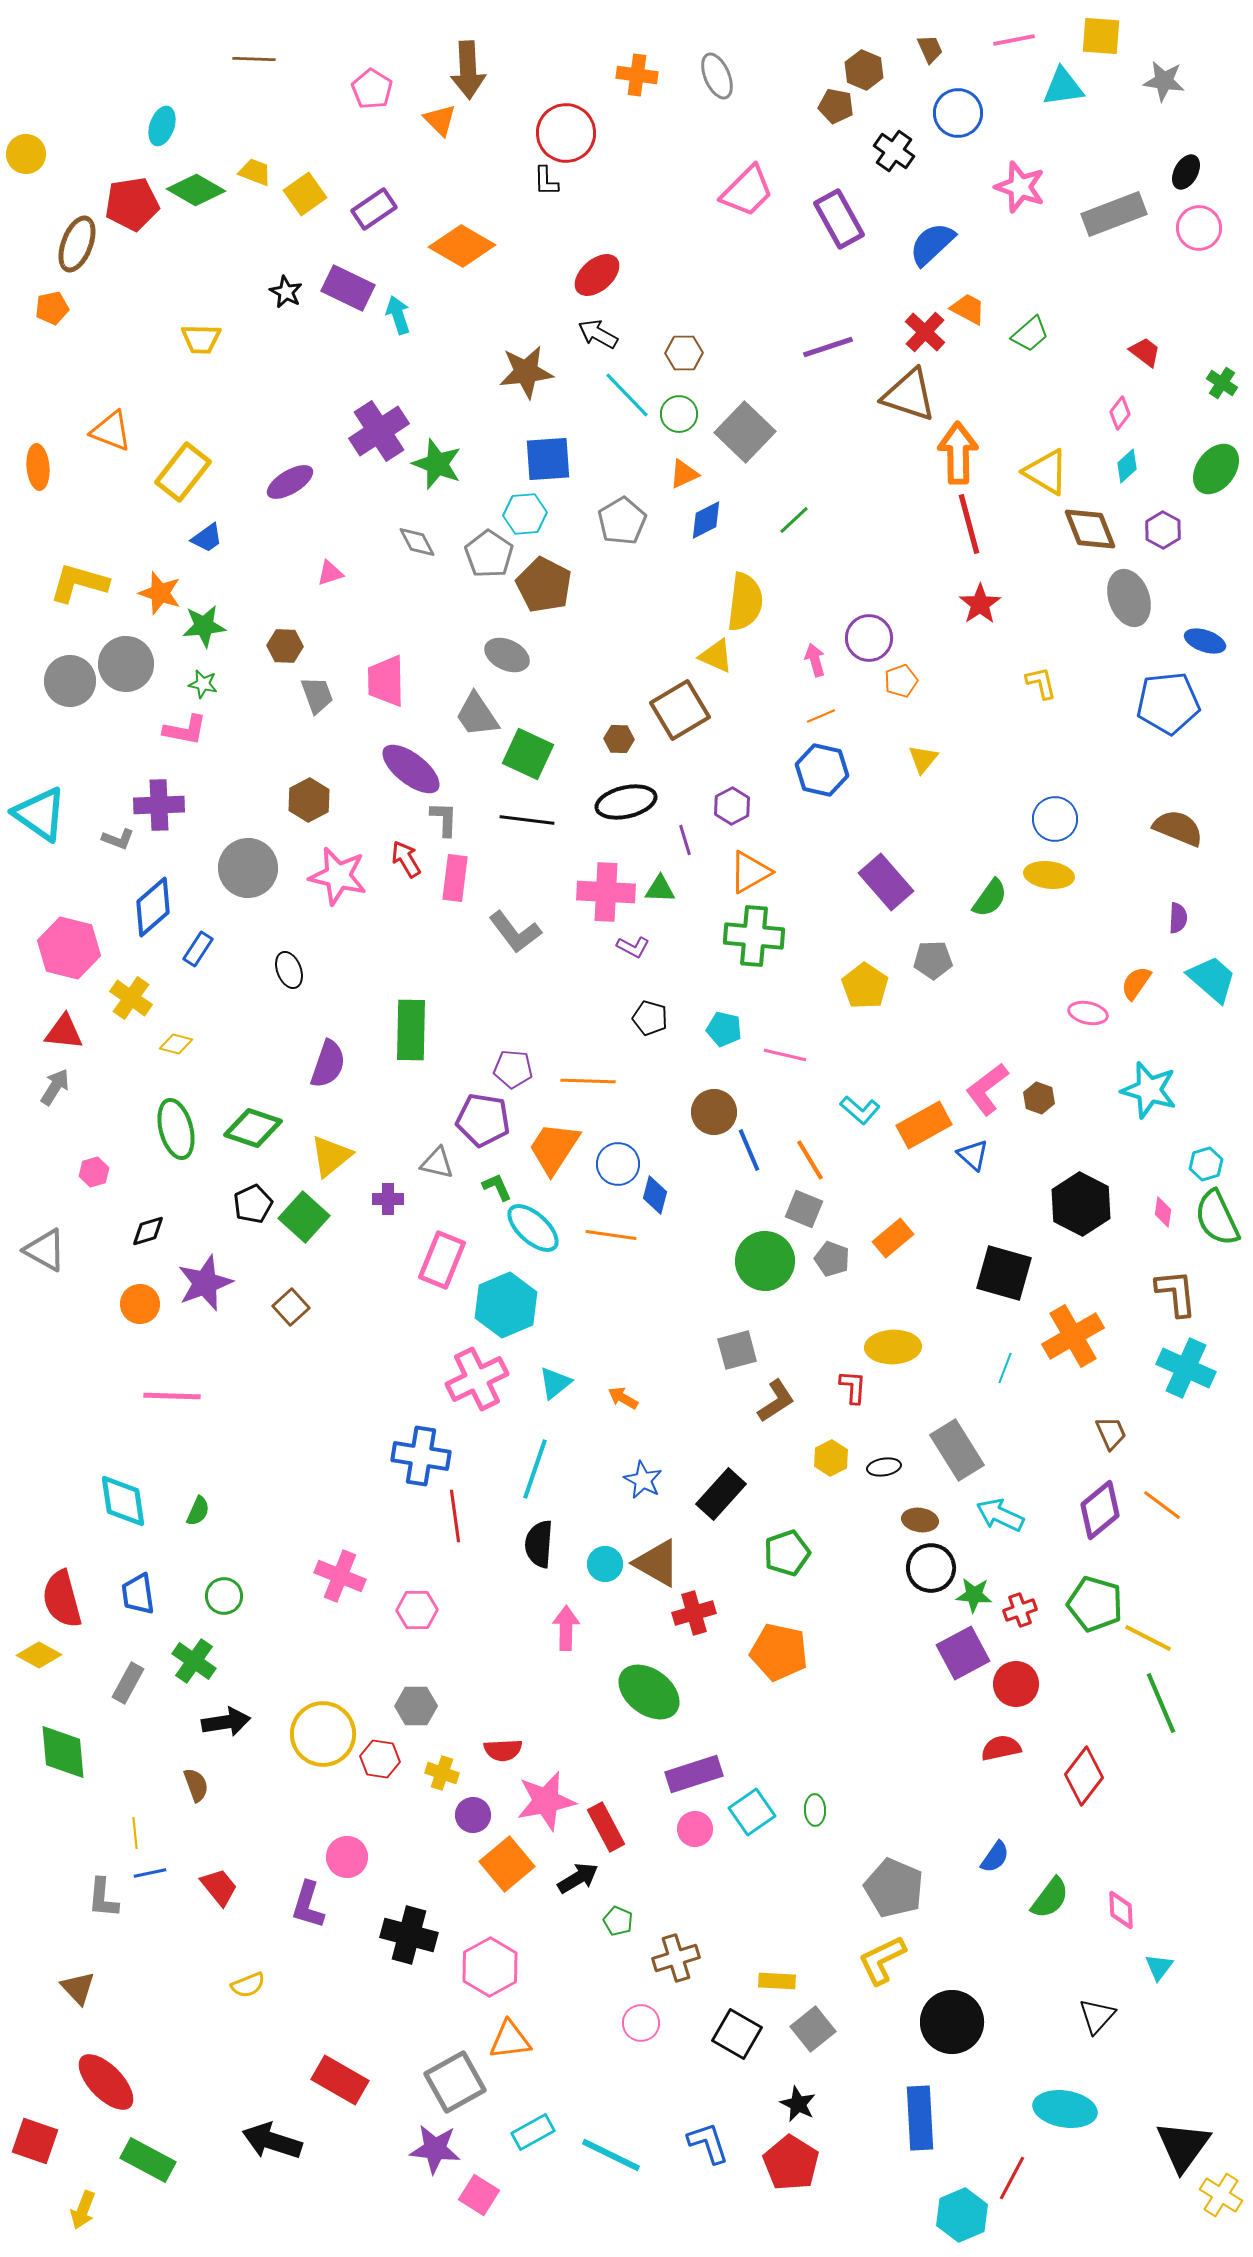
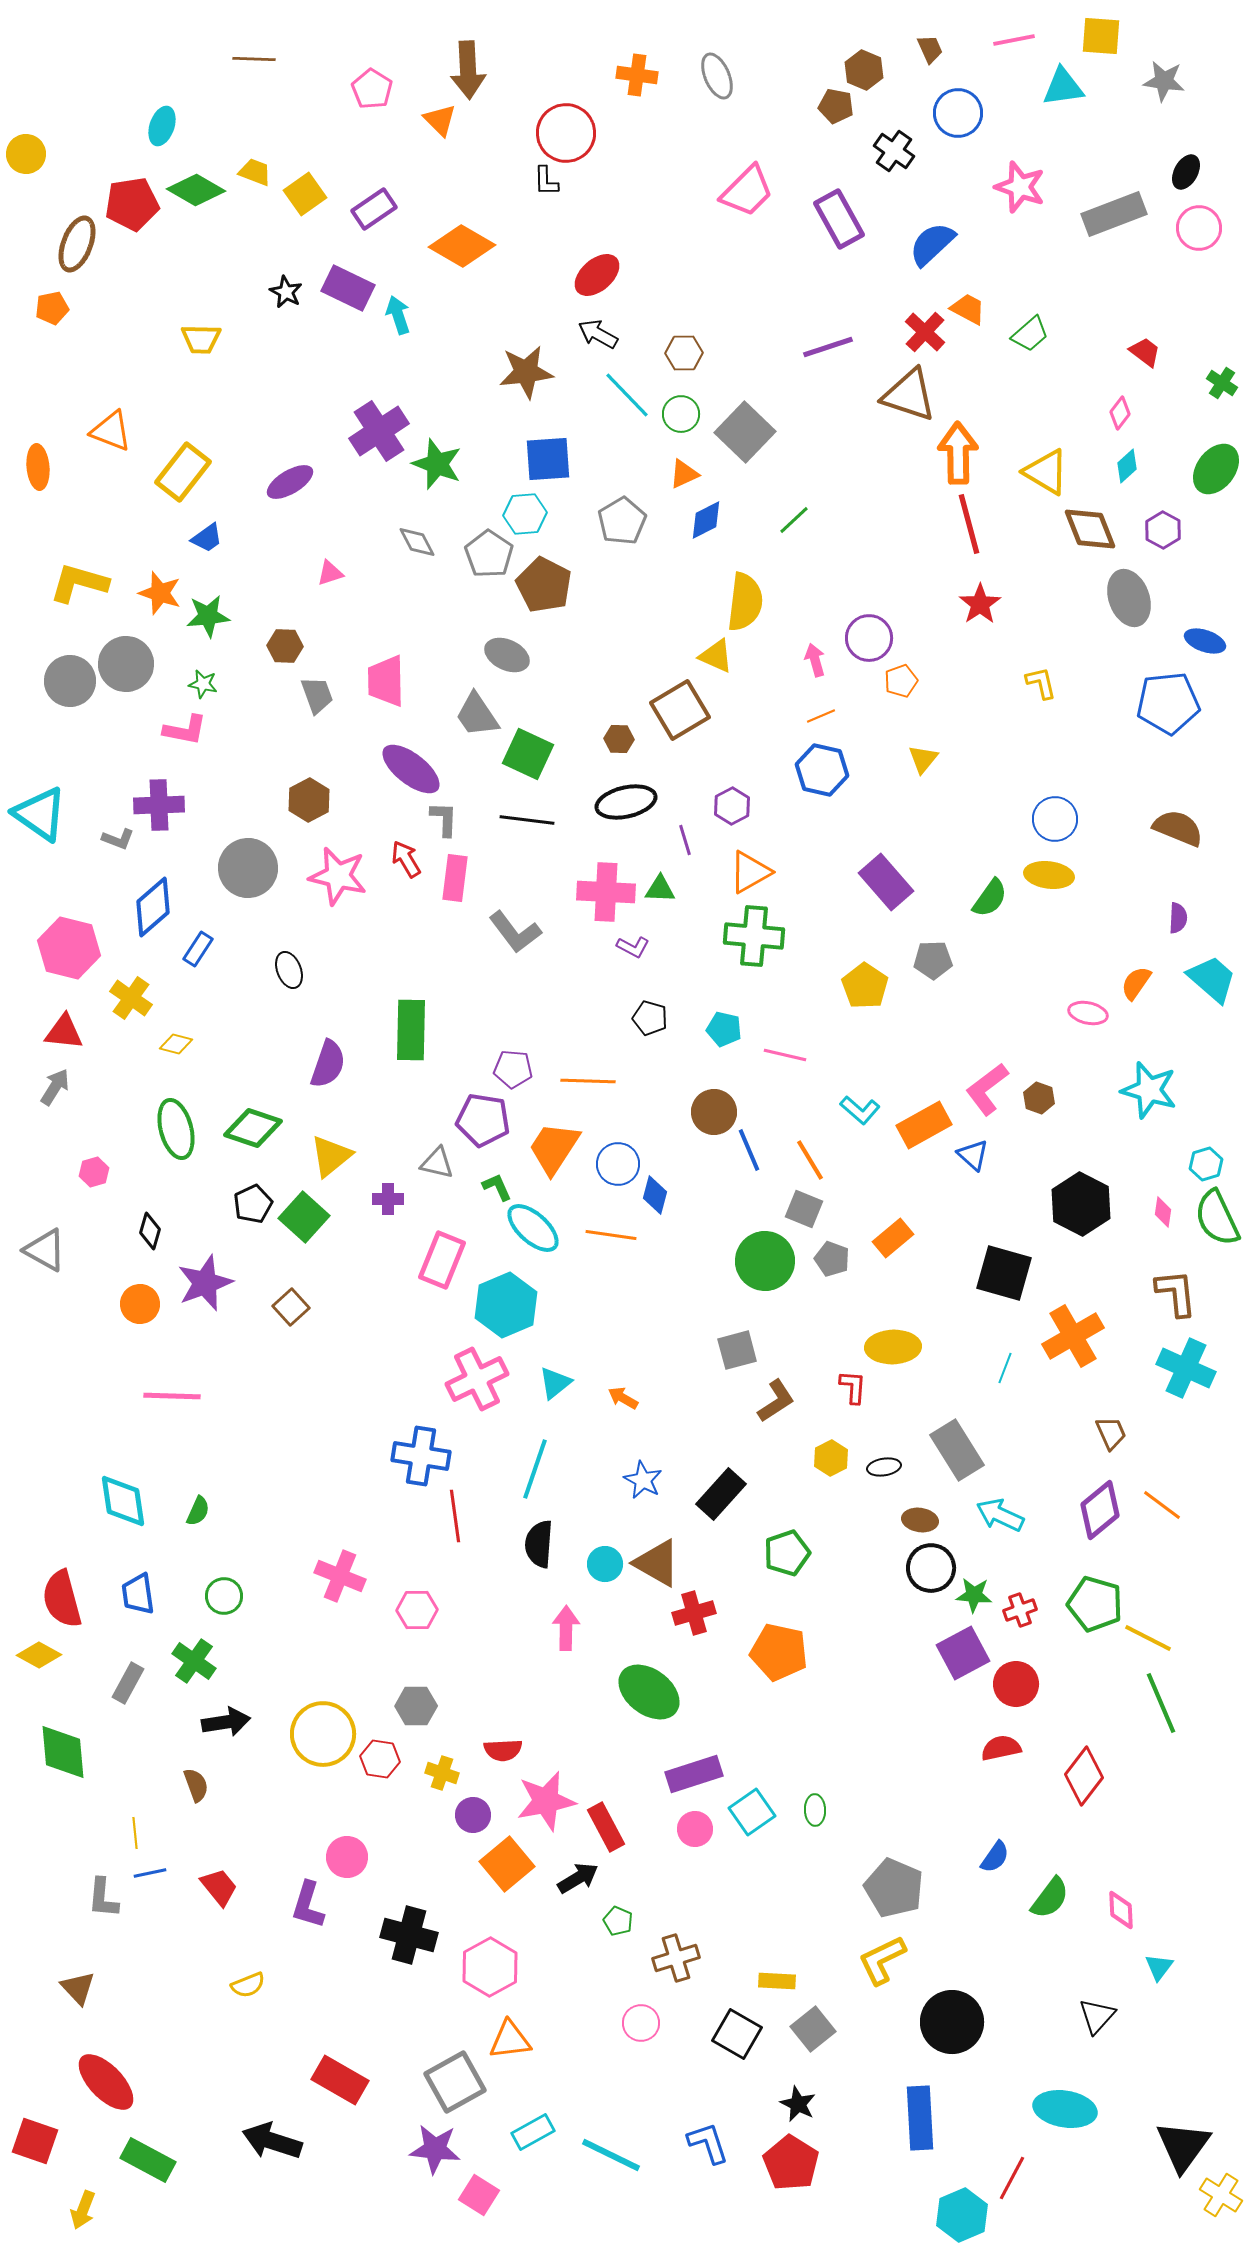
green circle at (679, 414): moved 2 px right
green star at (204, 626): moved 4 px right, 10 px up
black diamond at (148, 1231): moved 2 px right; rotated 57 degrees counterclockwise
